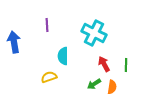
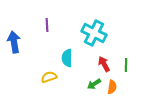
cyan semicircle: moved 4 px right, 2 px down
